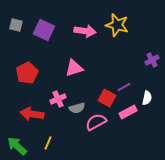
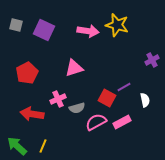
pink arrow: moved 3 px right
white semicircle: moved 2 px left, 2 px down; rotated 24 degrees counterclockwise
pink rectangle: moved 6 px left, 10 px down
yellow line: moved 5 px left, 3 px down
